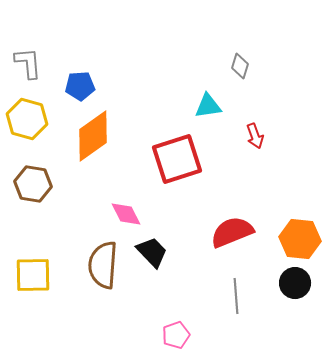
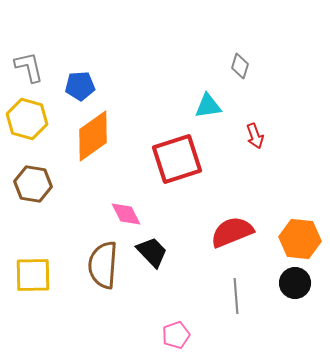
gray L-shape: moved 1 px right, 4 px down; rotated 8 degrees counterclockwise
